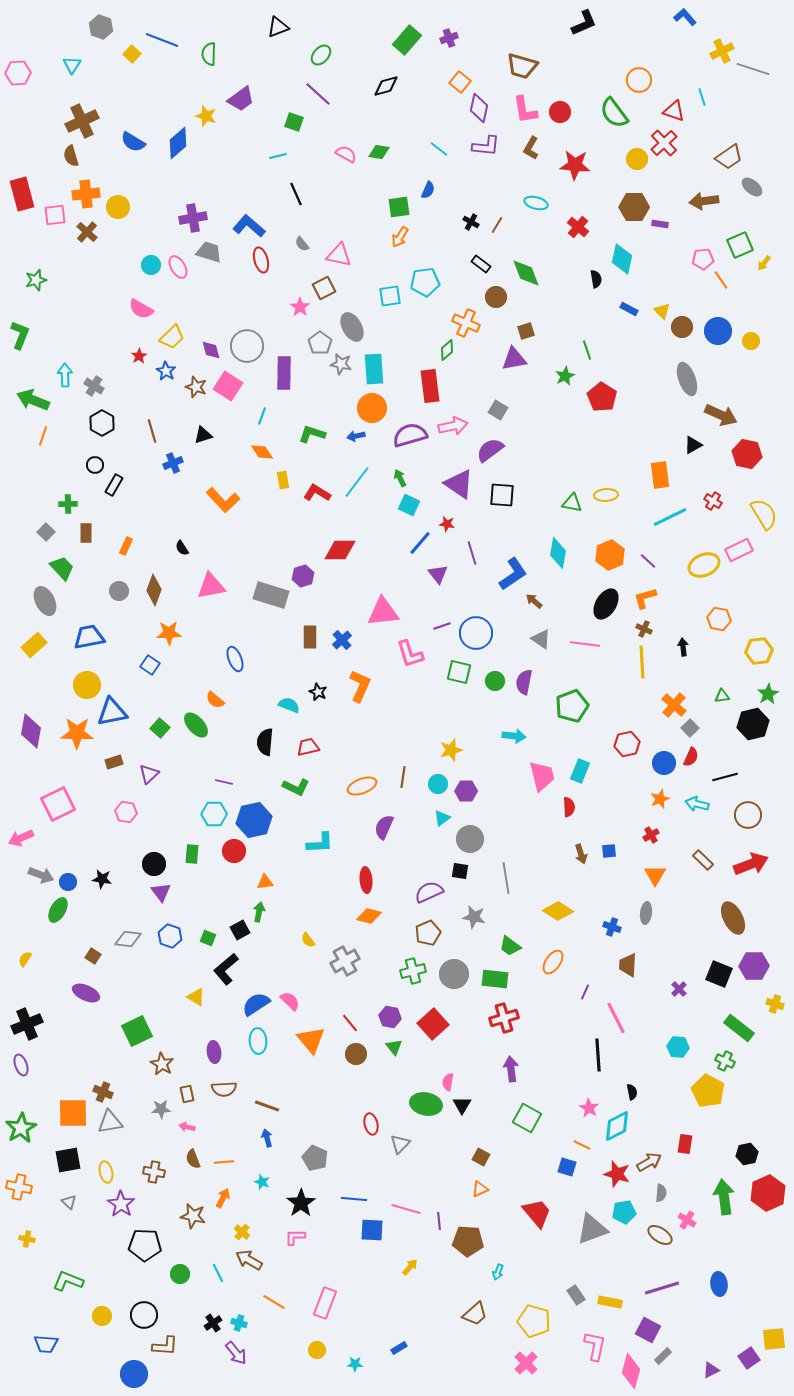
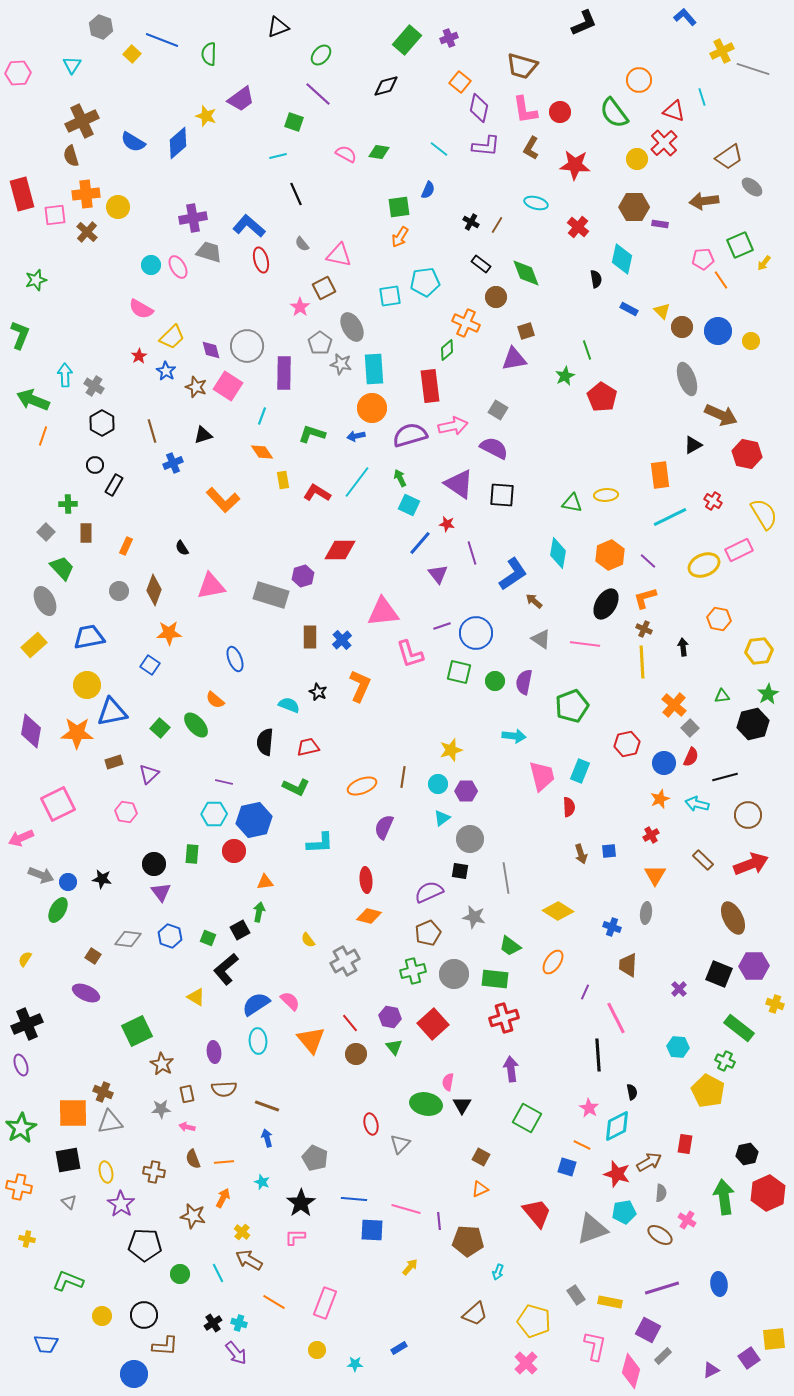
purple semicircle at (490, 450): moved 4 px right, 2 px up; rotated 64 degrees clockwise
